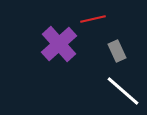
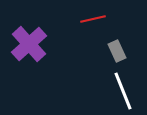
purple cross: moved 30 px left
white line: rotated 27 degrees clockwise
